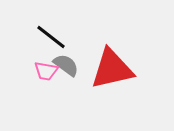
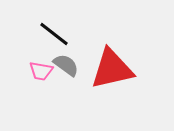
black line: moved 3 px right, 3 px up
pink trapezoid: moved 5 px left
